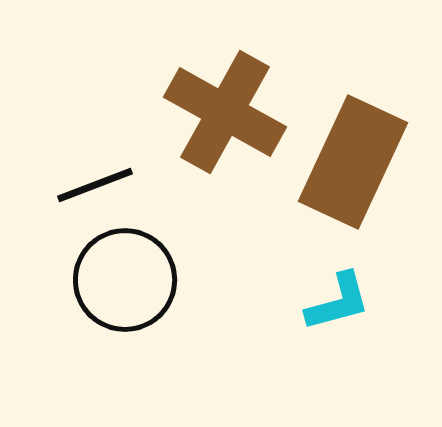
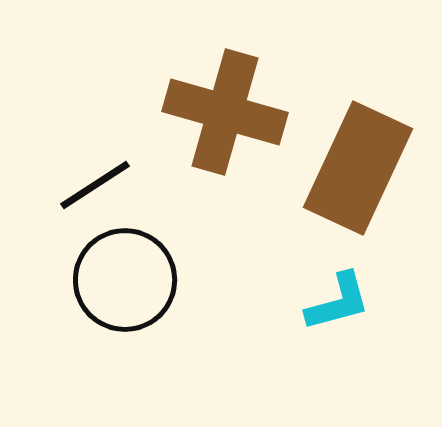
brown cross: rotated 13 degrees counterclockwise
brown rectangle: moved 5 px right, 6 px down
black line: rotated 12 degrees counterclockwise
